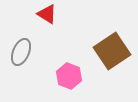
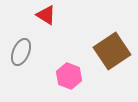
red triangle: moved 1 px left, 1 px down
